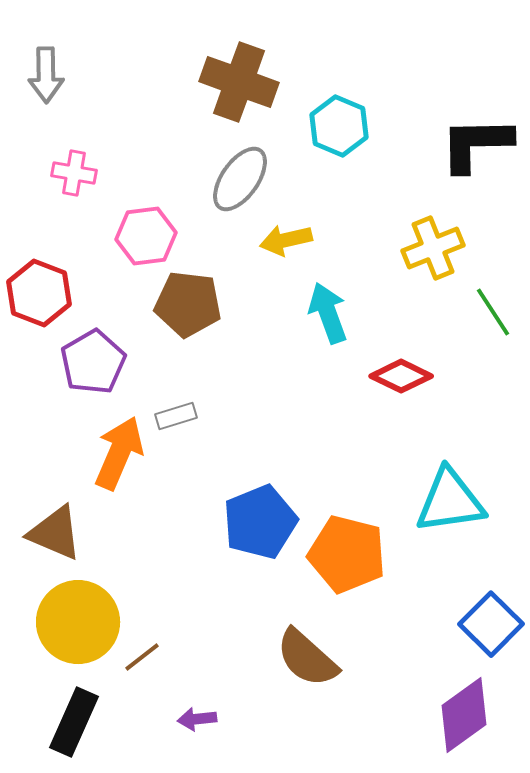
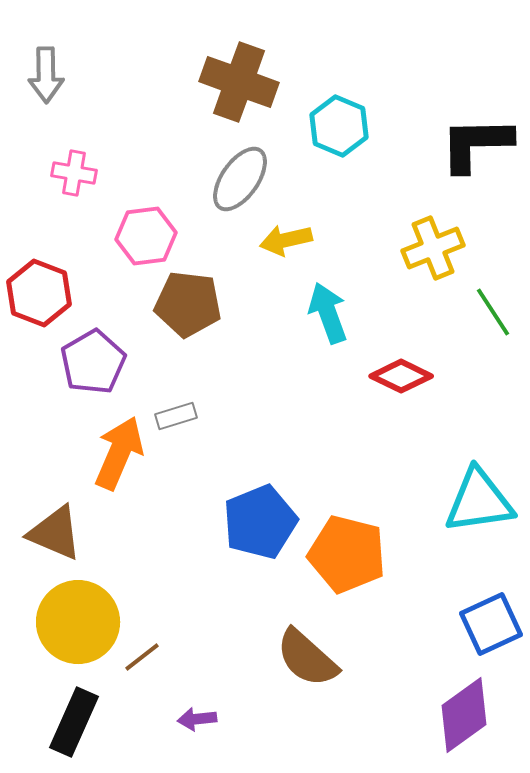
cyan triangle: moved 29 px right
blue square: rotated 20 degrees clockwise
